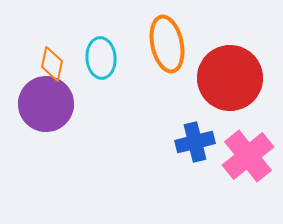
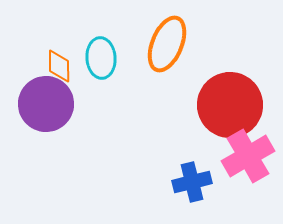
orange ellipse: rotated 34 degrees clockwise
orange diamond: moved 7 px right, 2 px down; rotated 12 degrees counterclockwise
red circle: moved 27 px down
blue cross: moved 3 px left, 40 px down
pink cross: rotated 9 degrees clockwise
